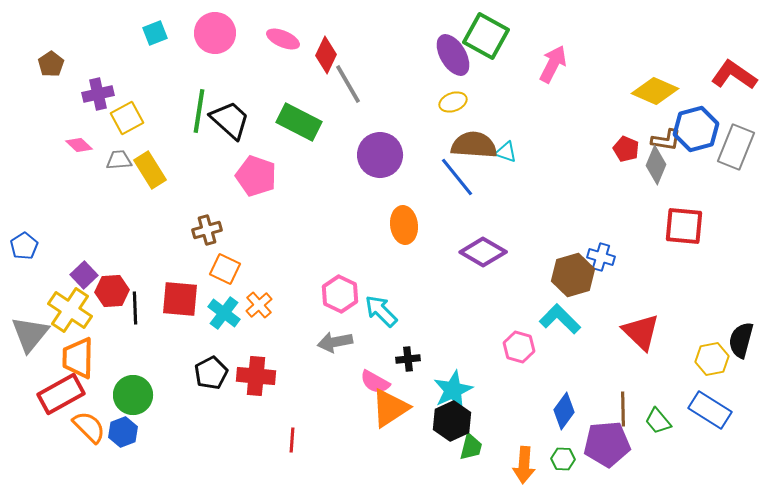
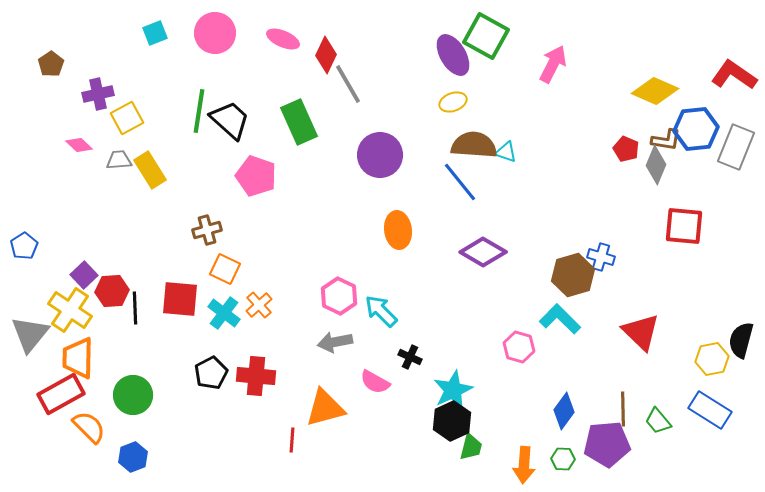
green rectangle at (299, 122): rotated 39 degrees clockwise
blue hexagon at (696, 129): rotated 9 degrees clockwise
blue line at (457, 177): moved 3 px right, 5 px down
orange ellipse at (404, 225): moved 6 px left, 5 px down
pink hexagon at (340, 294): moved 1 px left, 2 px down
black cross at (408, 359): moved 2 px right, 2 px up; rotated 30 degrees clockwise
orange triangle at (390, 408): moved 65 px left; rotated 18 degrees clockwise
blue hexagon at (123, 432): moved 10 px right, 25 px down
